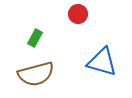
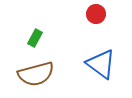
red circle: moved 18 px right
blue triangle: moved 1 px left, 2 px down; rotated 20 degrees clockwise
